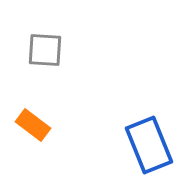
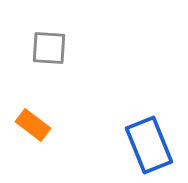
gray square: moved 4 px right, 2 px up
